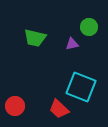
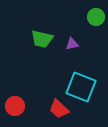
green circle: moved 7 px right, 10 px up
green trapezoid: moved 7 px right, 1 px down
